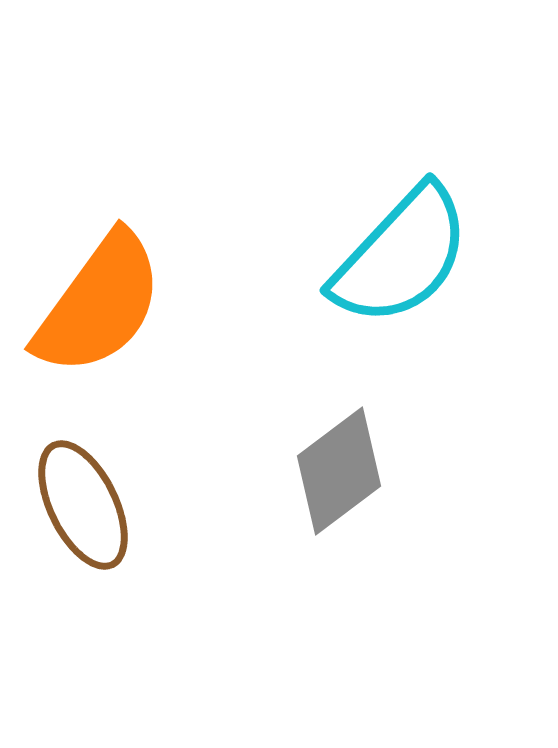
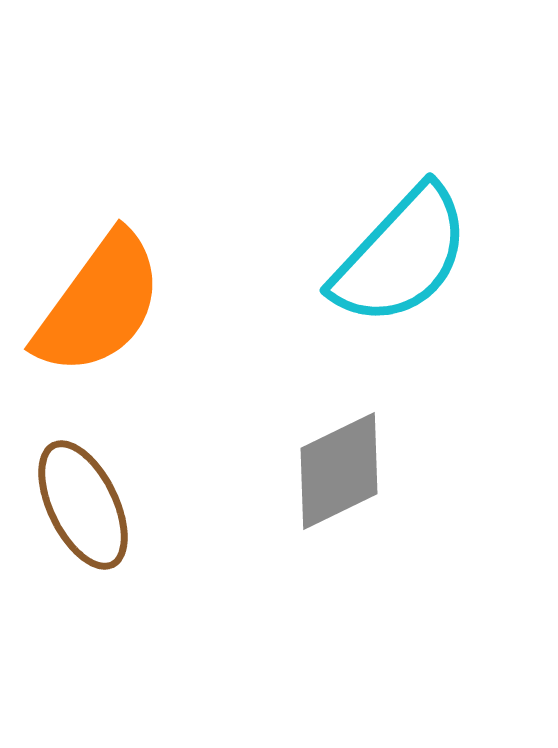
gray diamond: rotated 11 degrees clockwise
